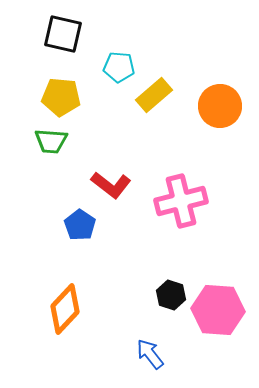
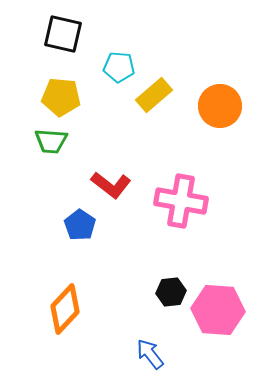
pink cross: rotated 24 degrees clockwise
black hexagon: moved 3 px up; rotated 24 degrees counterclockwise
